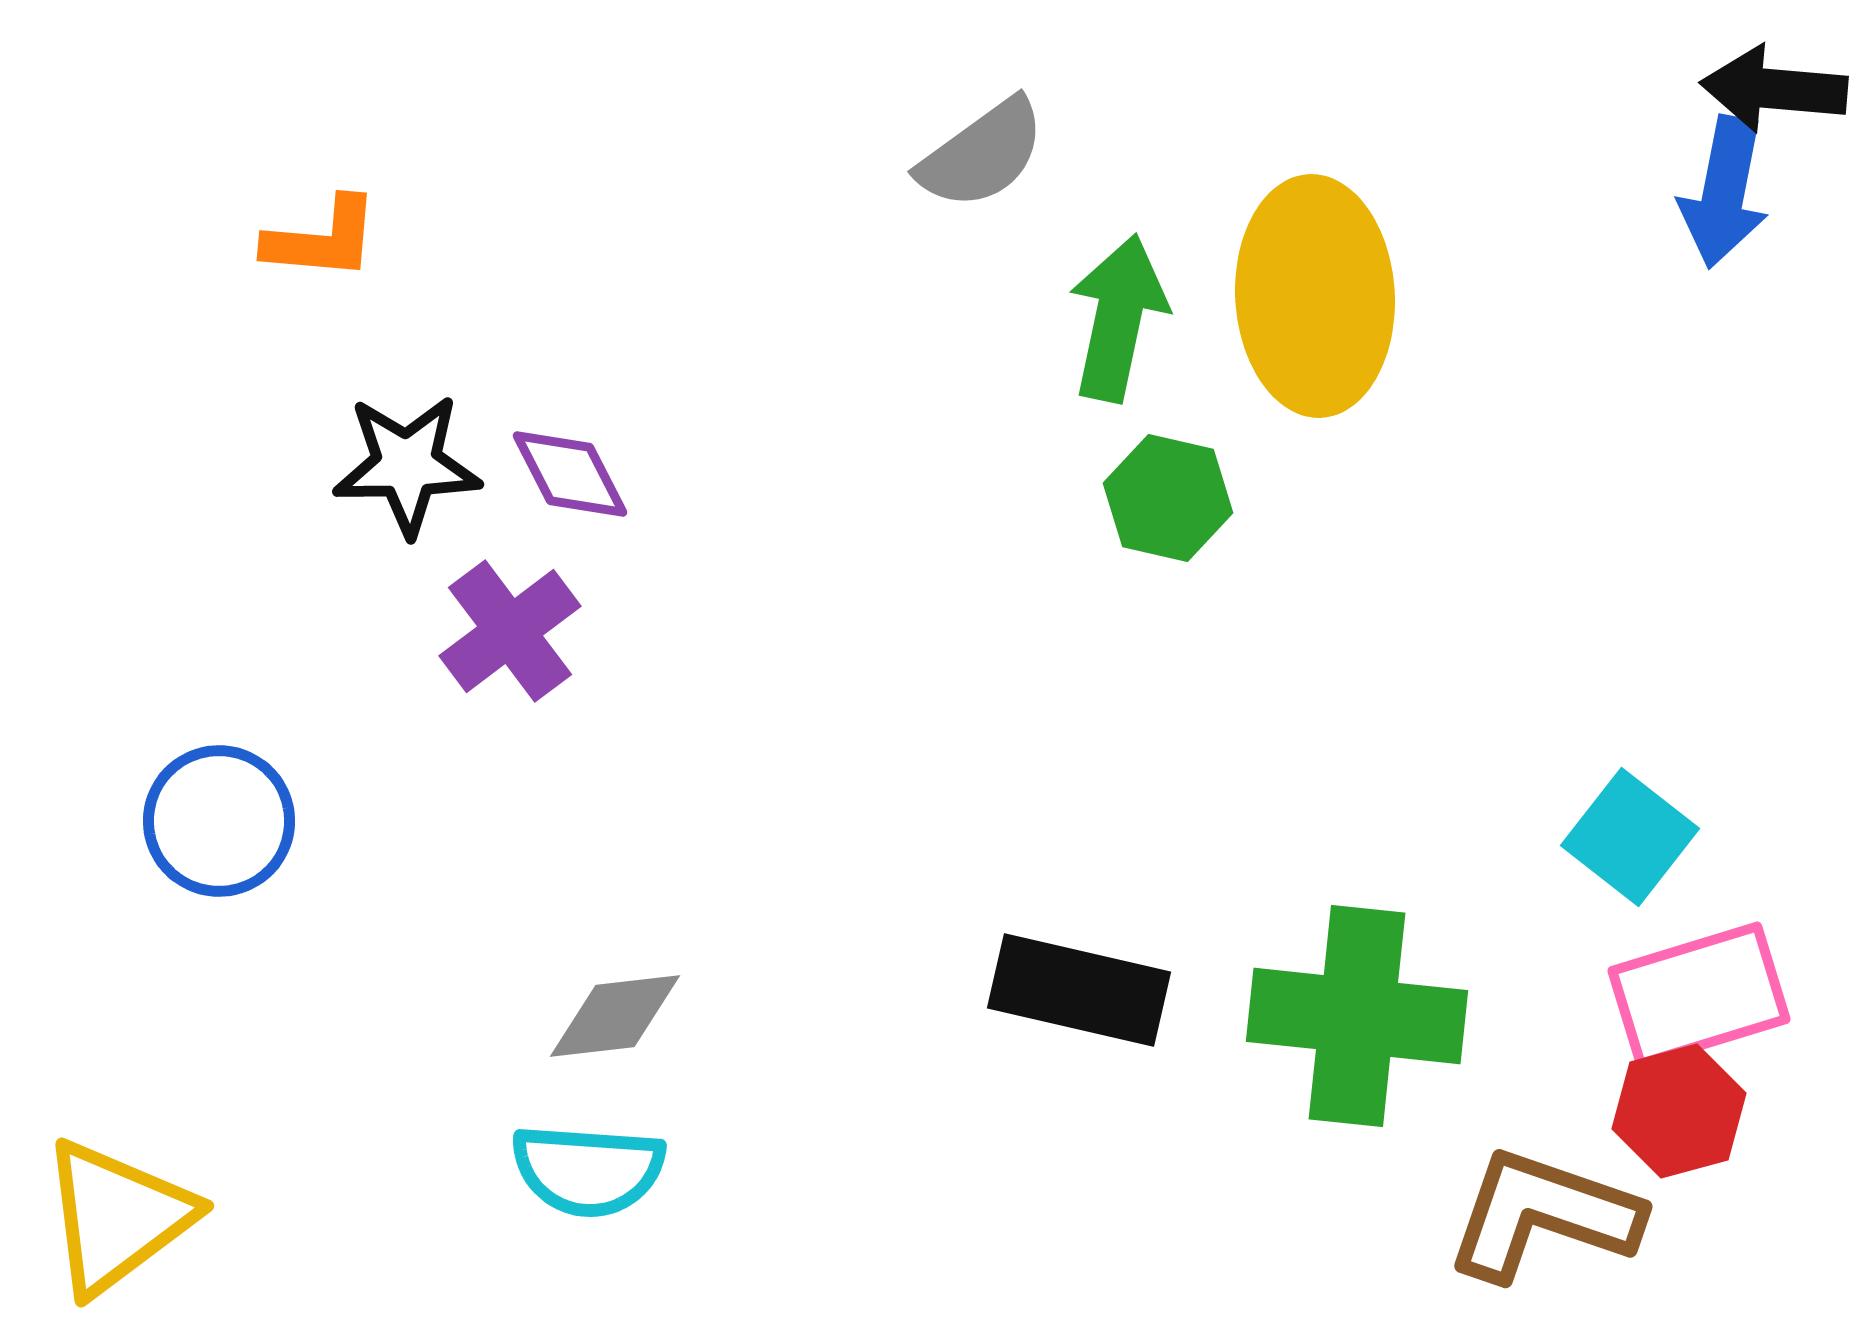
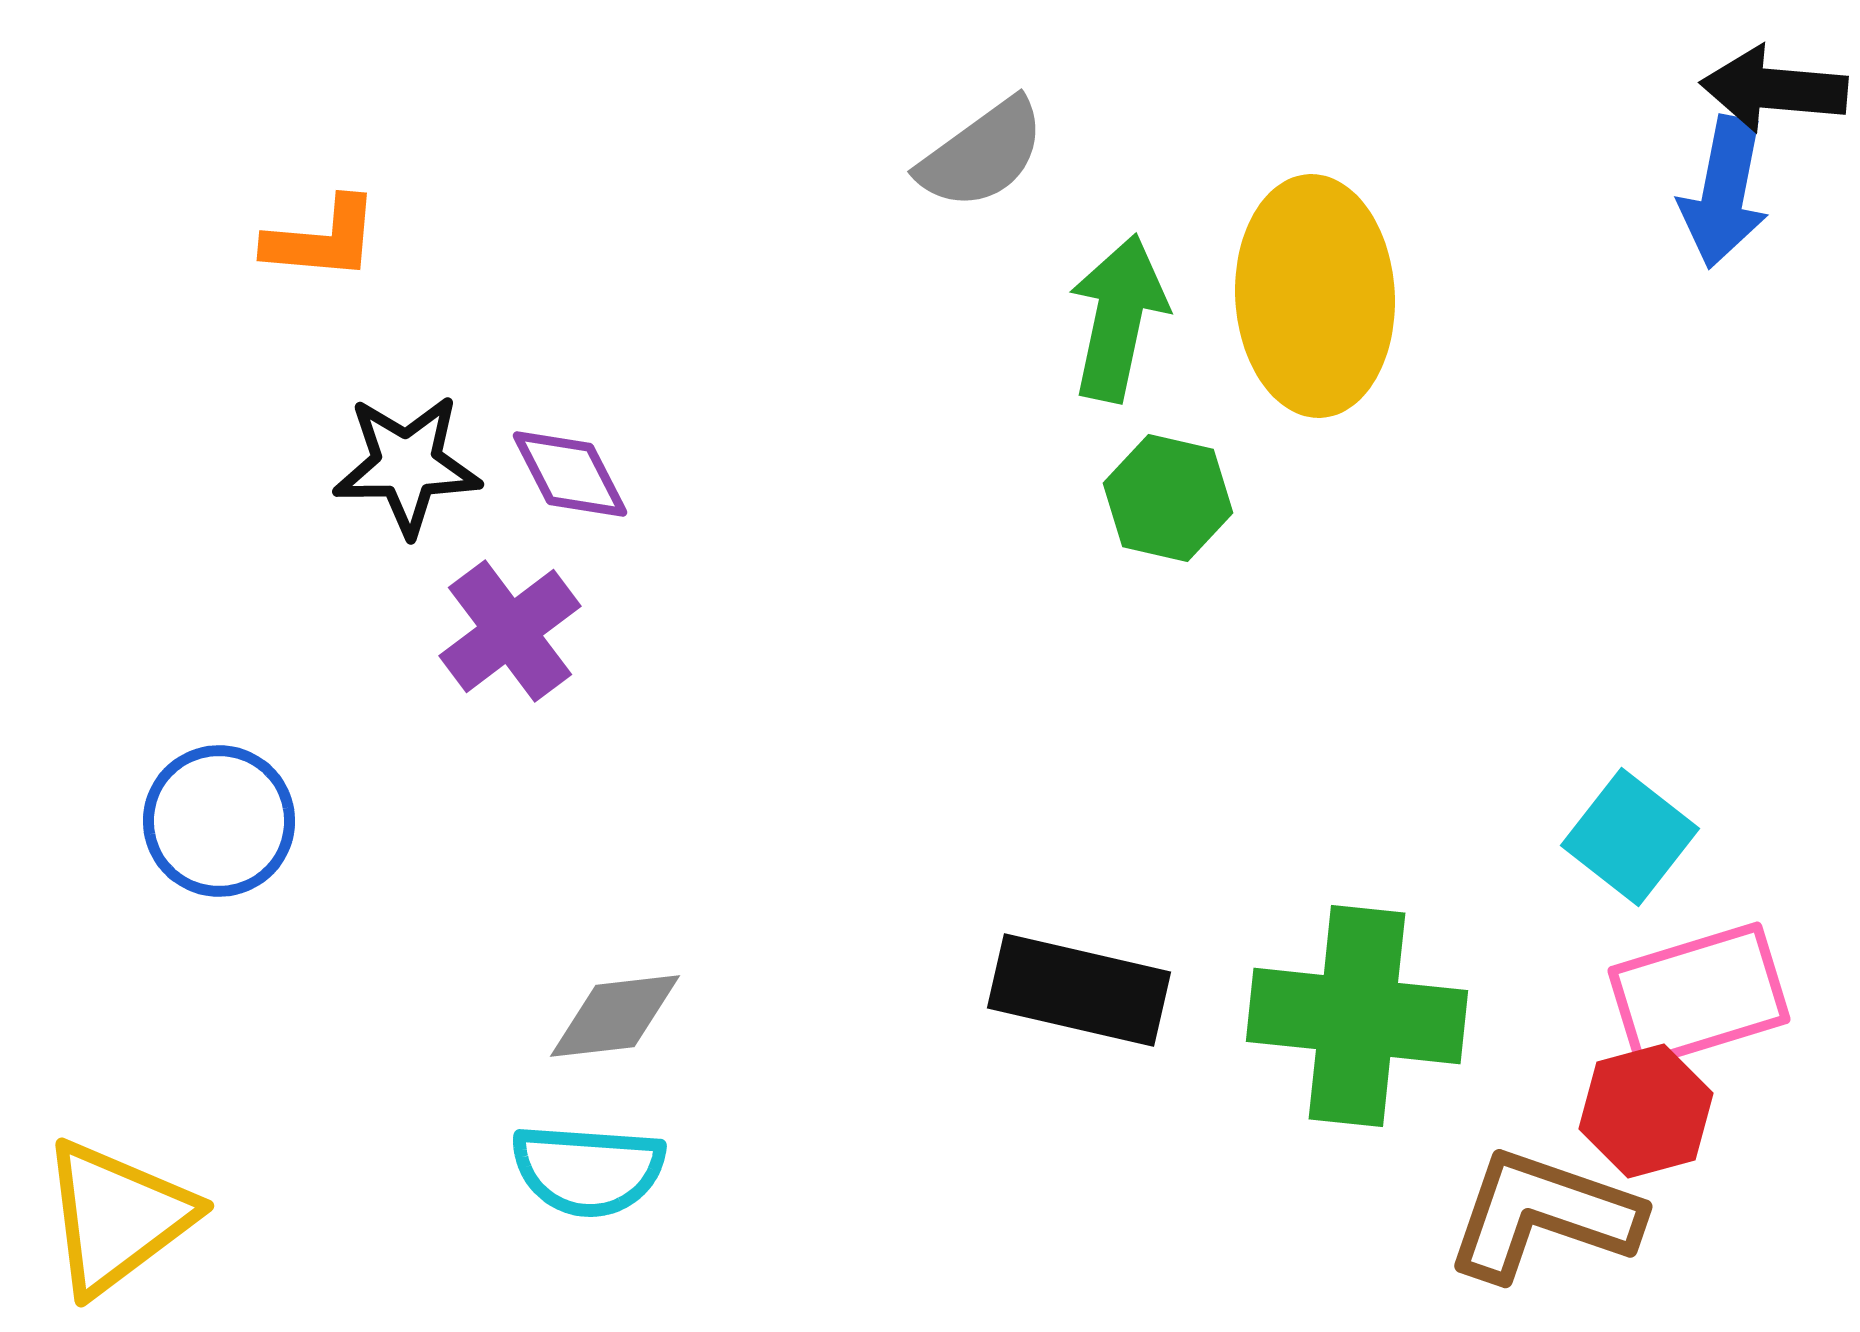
red hexagon: moved 33 px left
